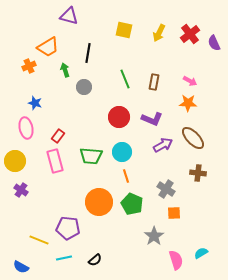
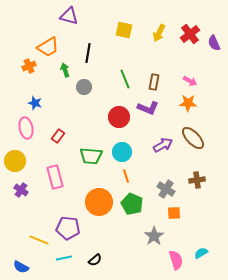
purple L-shape: moved 4 px left, 11 px up
pink rectangle: moved 16 px down
brown cross: moved 1 px left, 7 px down; rotated 14 degrees counterclockwise
